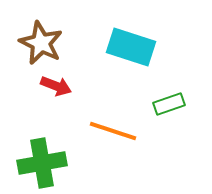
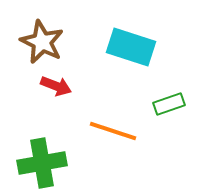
brown star: moved 1 px right, 1 px up
